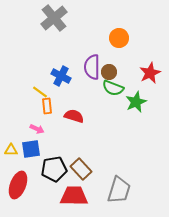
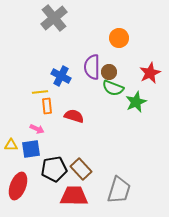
yellow line: rotated 42 degrees counterclockwise
yellow triangle: moved 5 px up
red ellipse: moved 1 px down
